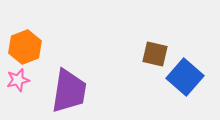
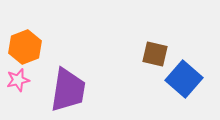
blue square: moved 1 px left, 2 px down
purple trapezoid: moved 1 px left, 1 px up
